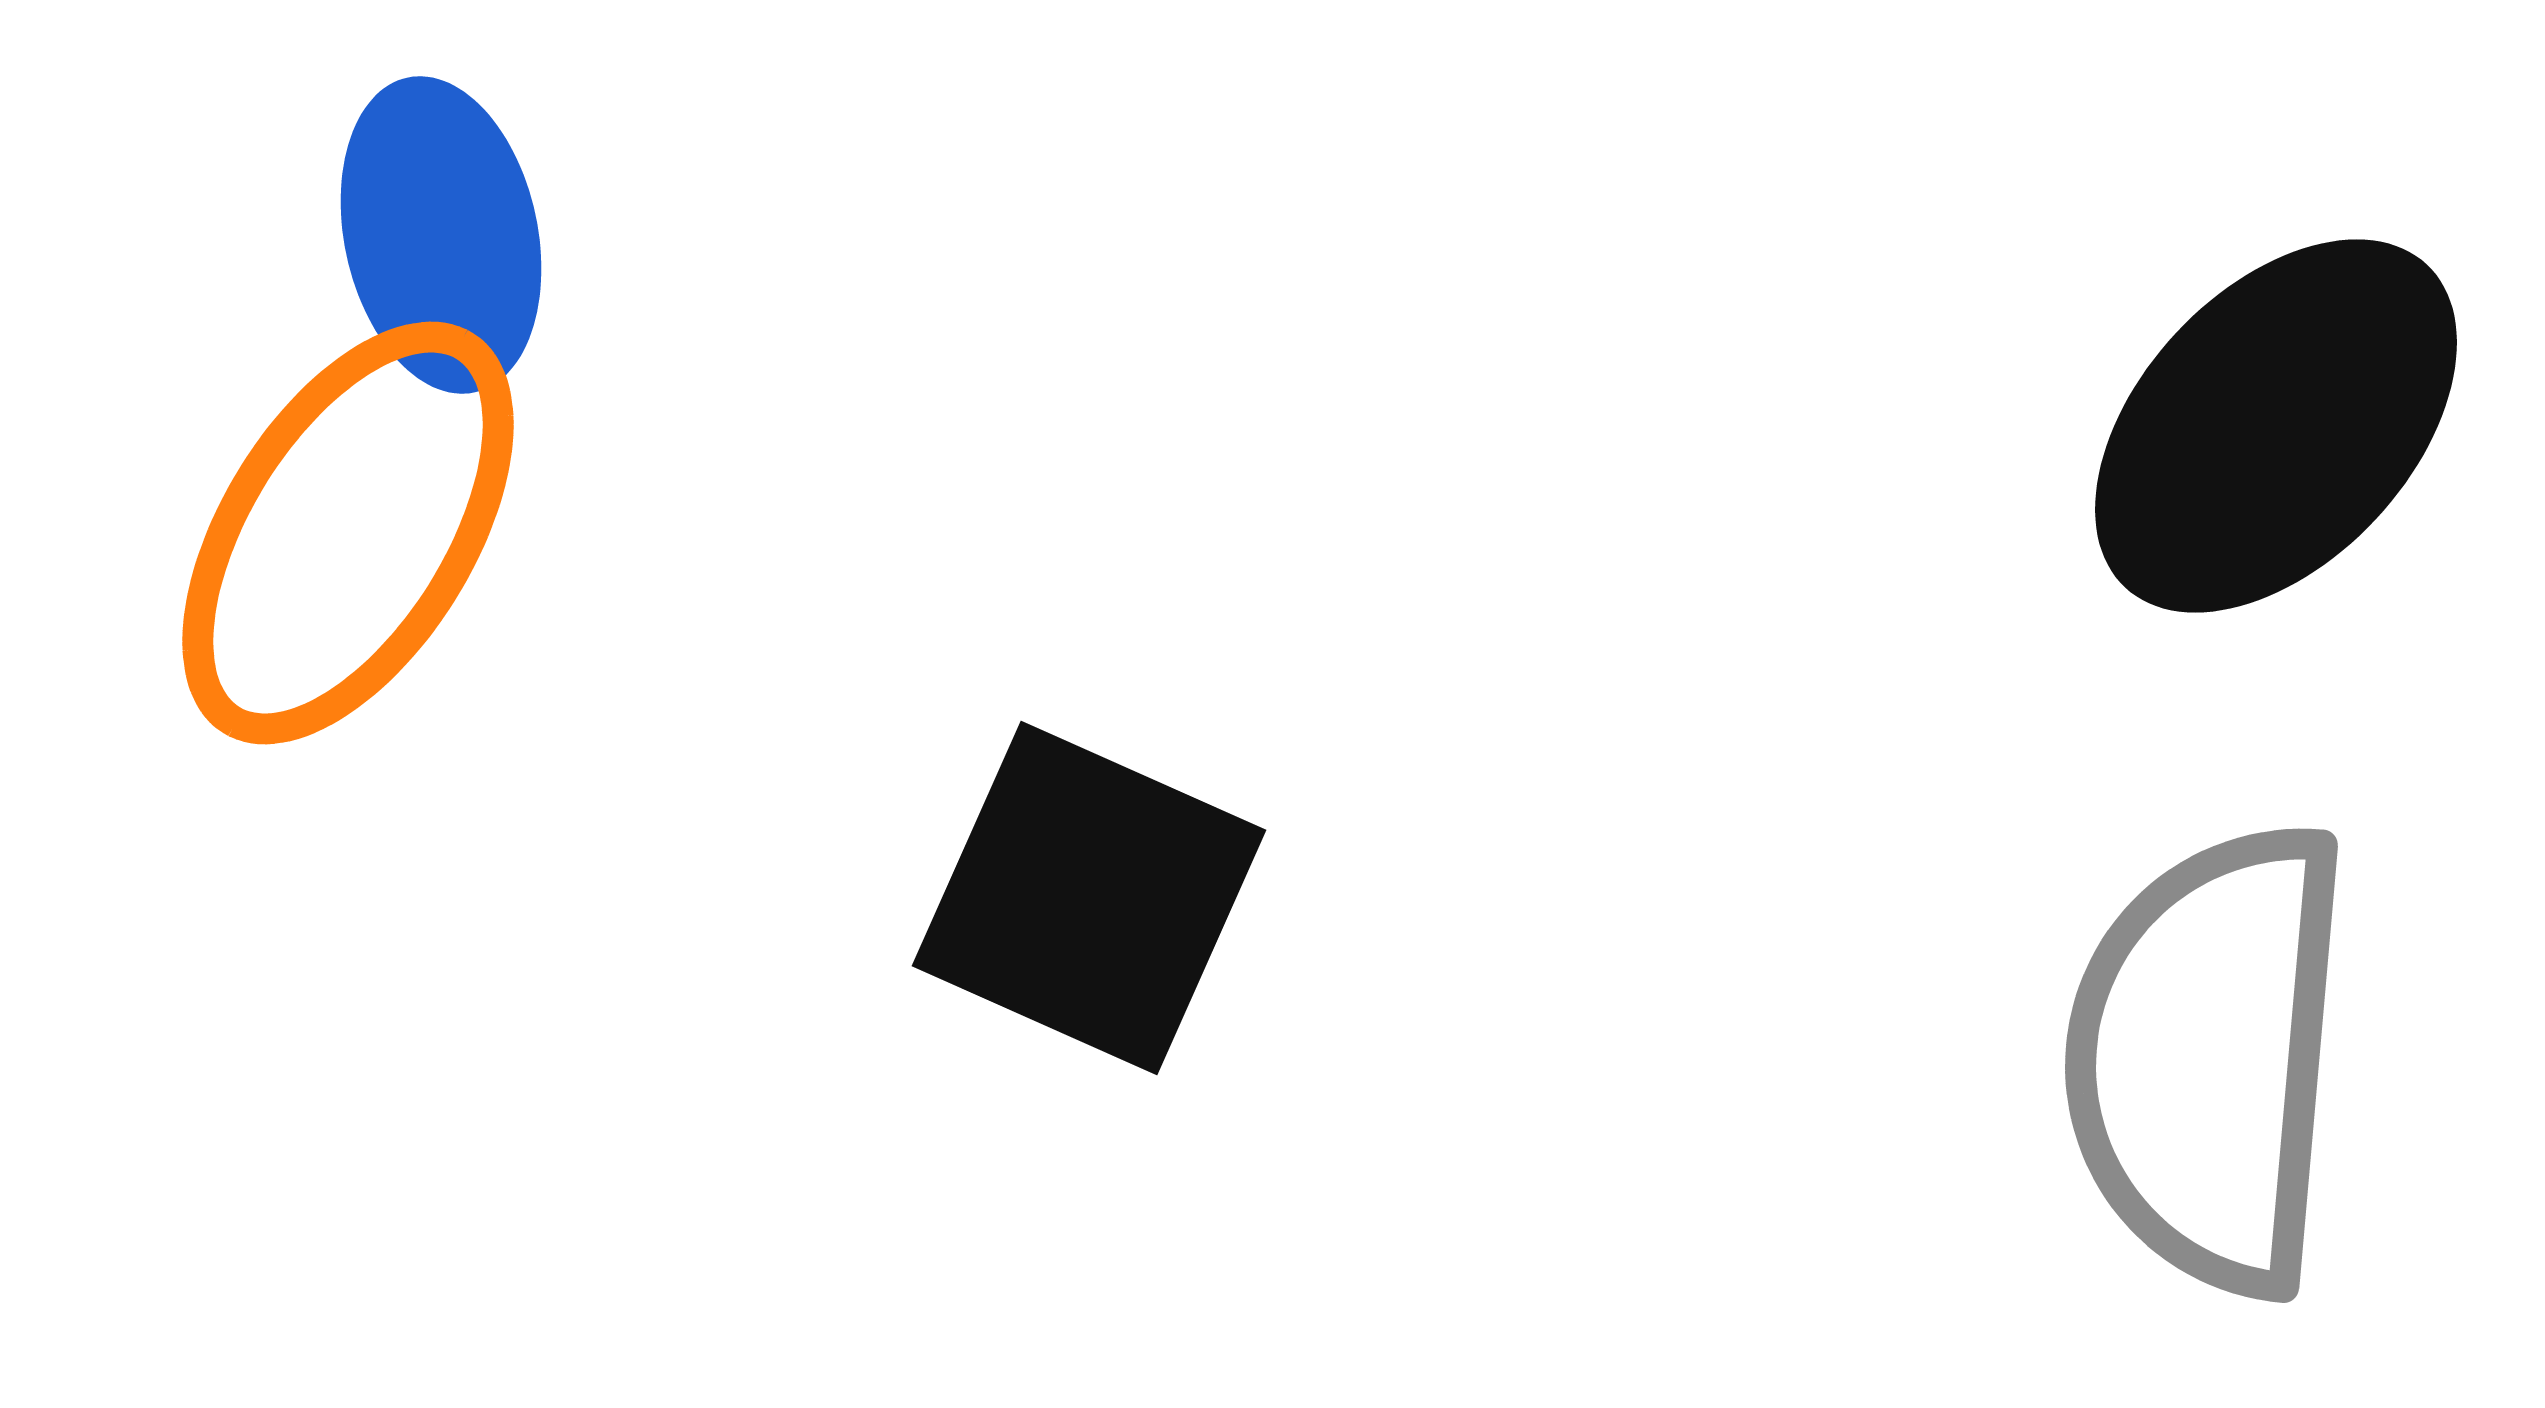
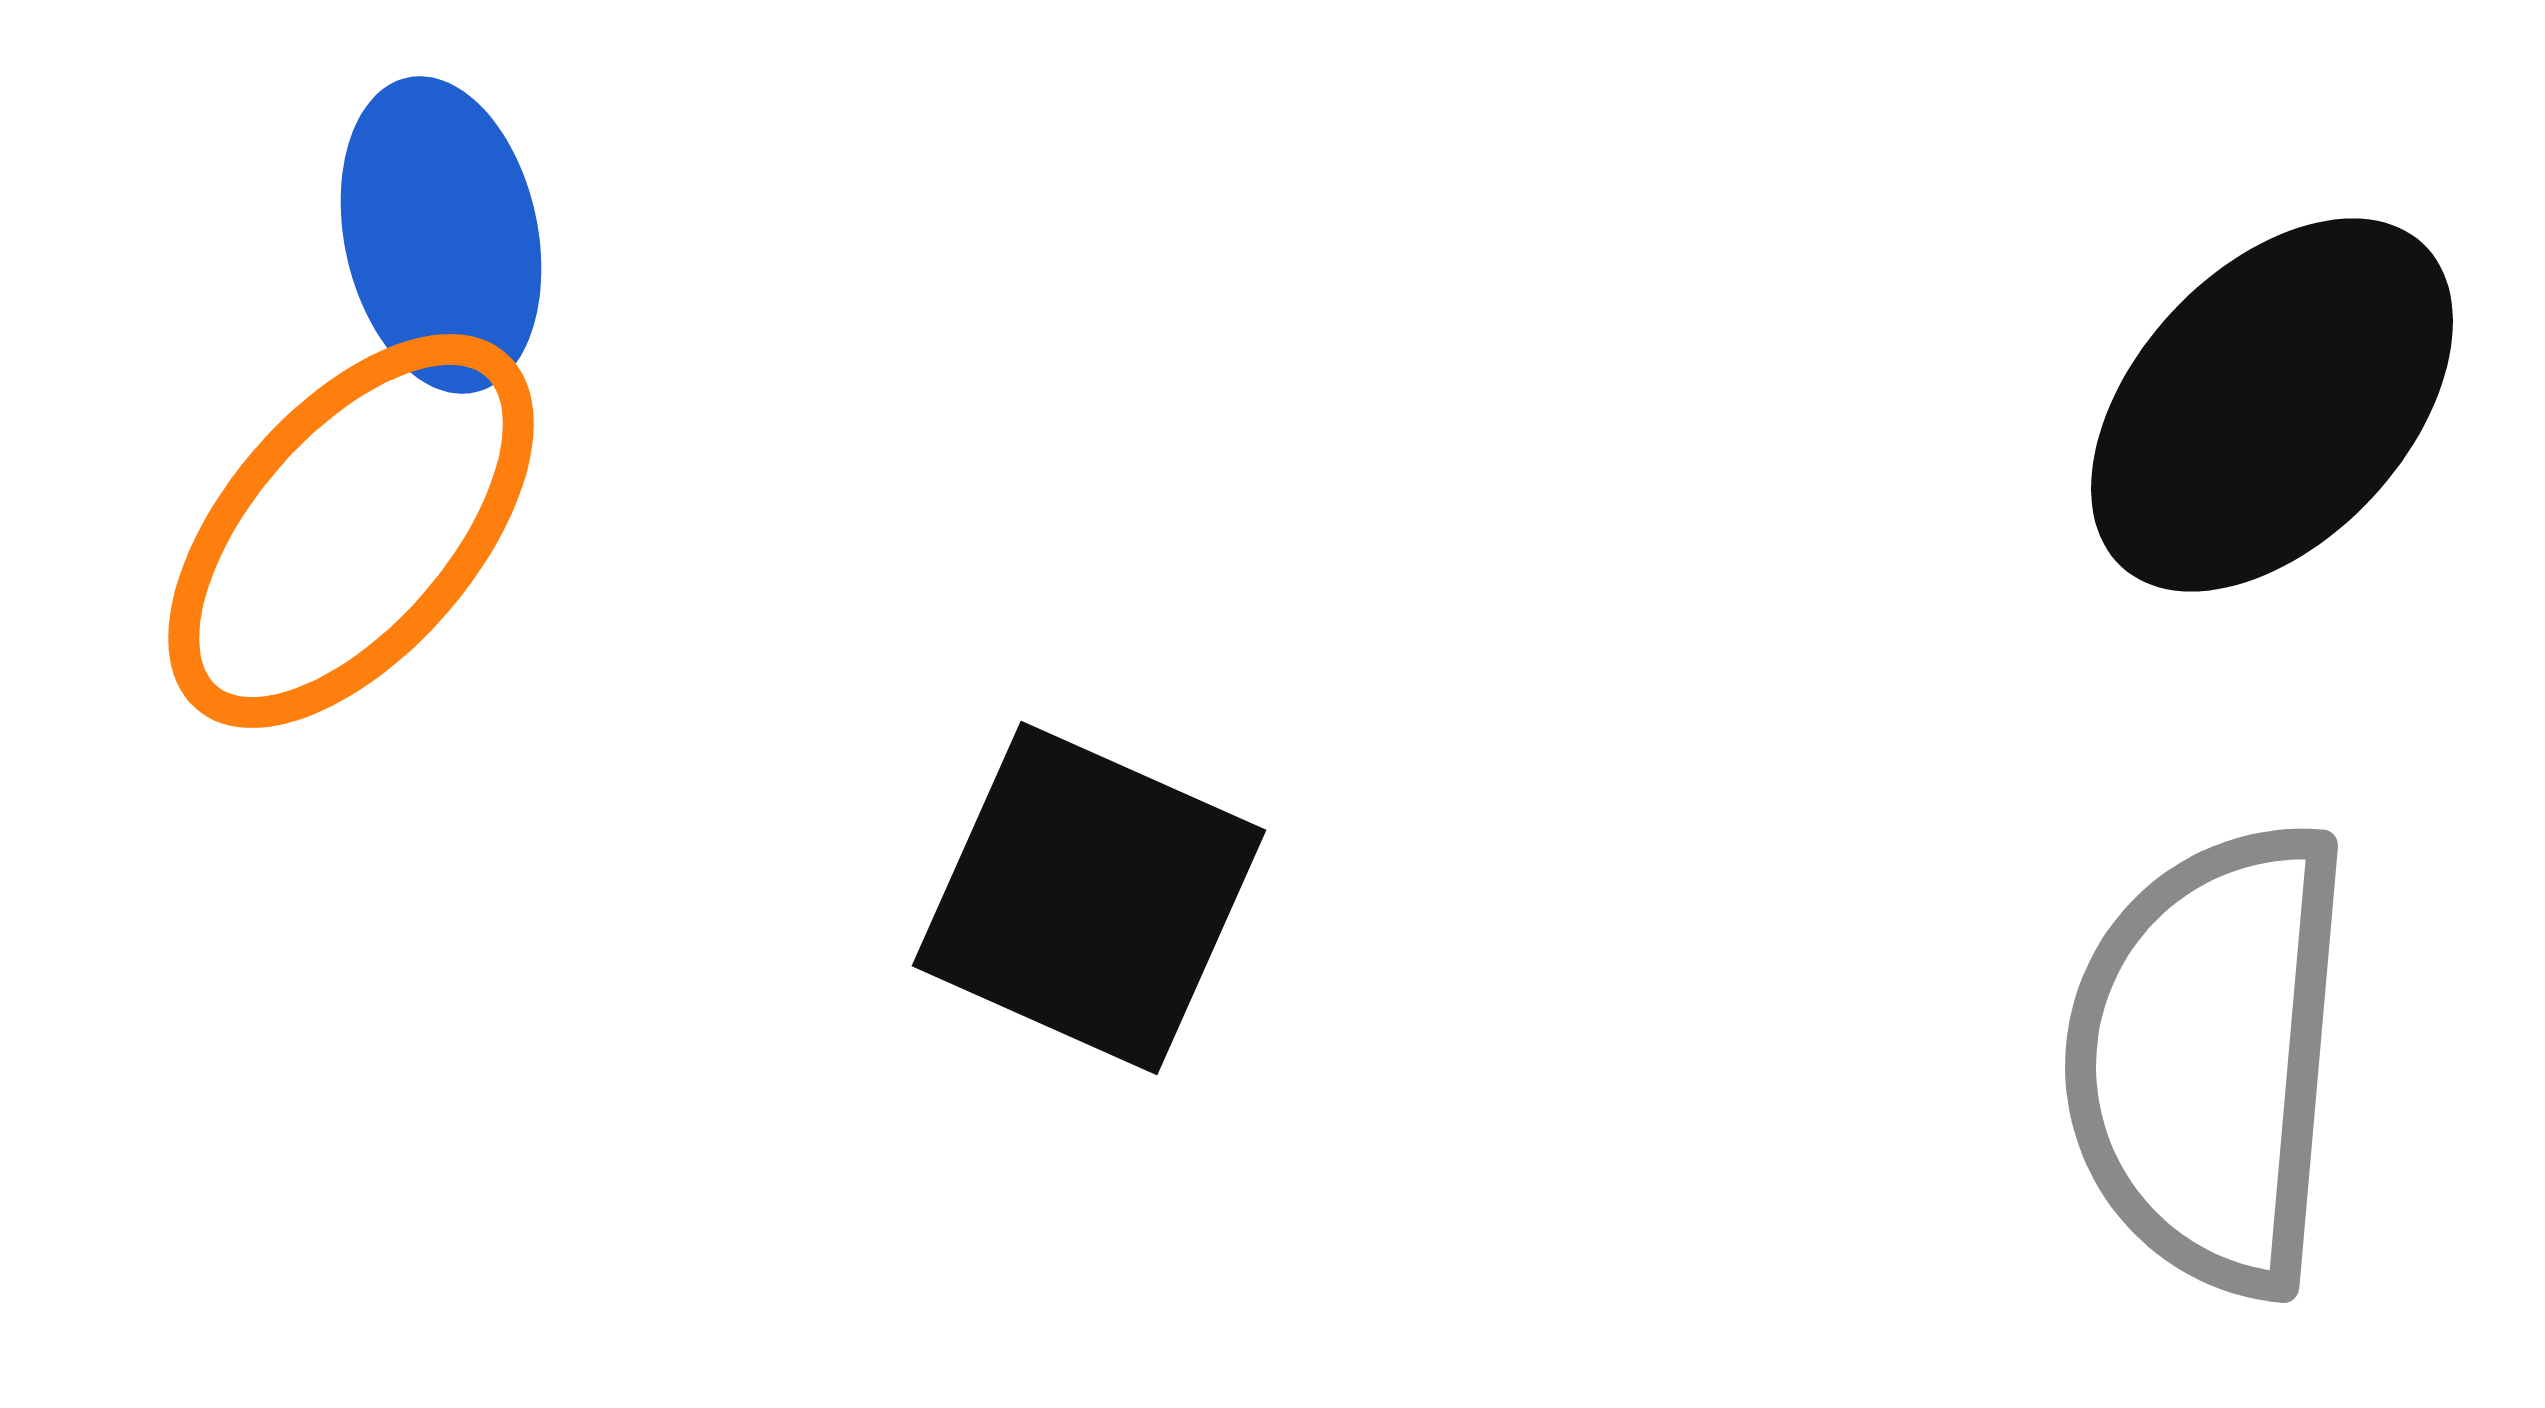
black ellipse: moved 4 px left, 21 px up
orange ellipse: moved 3 px right, 2 px up; rotated 9 degrees clockwise
